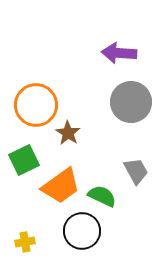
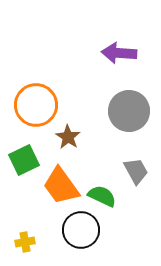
gray circle: moved 2 px left, 9 px down
brown star: moved 4 px down
orange trapezoid: rotated 90 degrees clockwise
black circle: moved 1 px left, 1 px up
